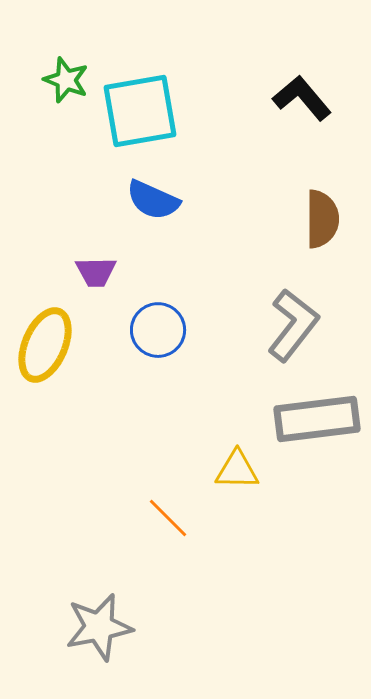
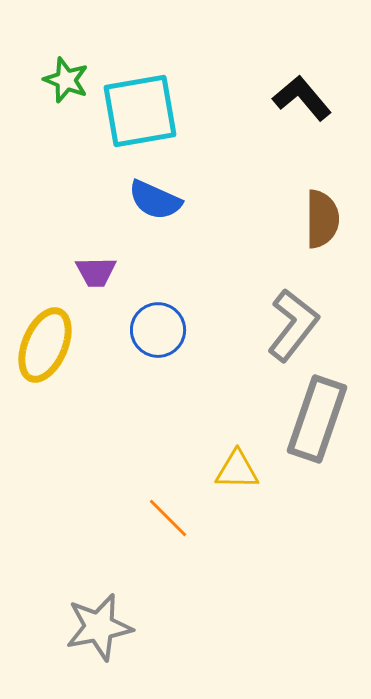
blue semicircle: moved 2 px right
gray rectangle: rotated 64 degrees counterclockwise
